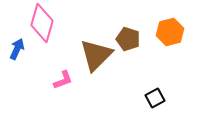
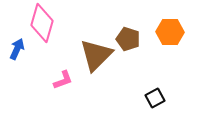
orange hexagon: rotated 16 degrees clockwise
